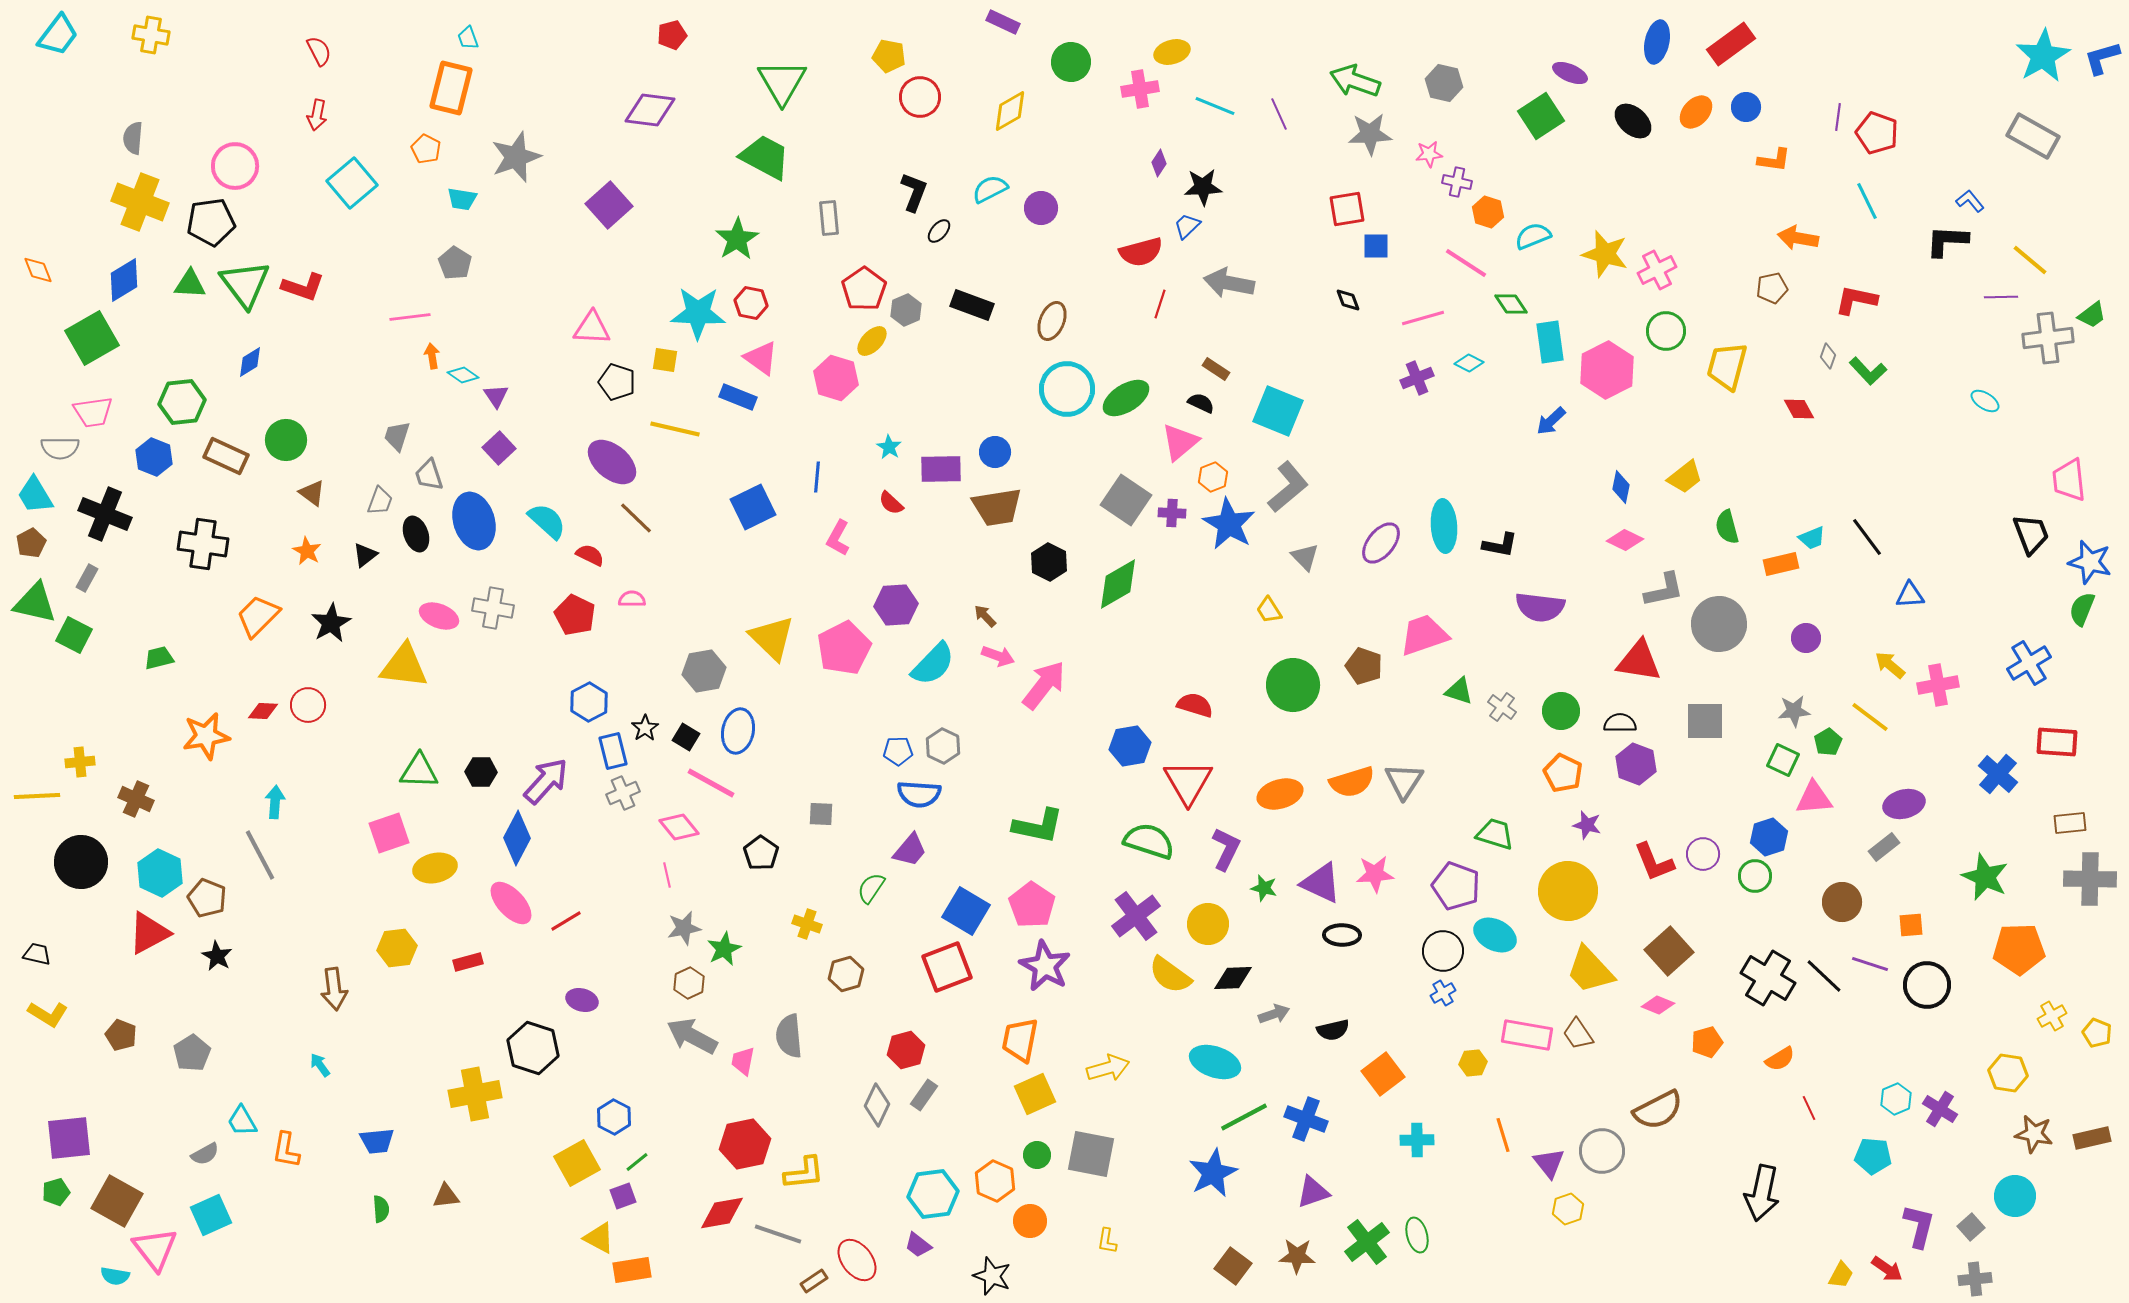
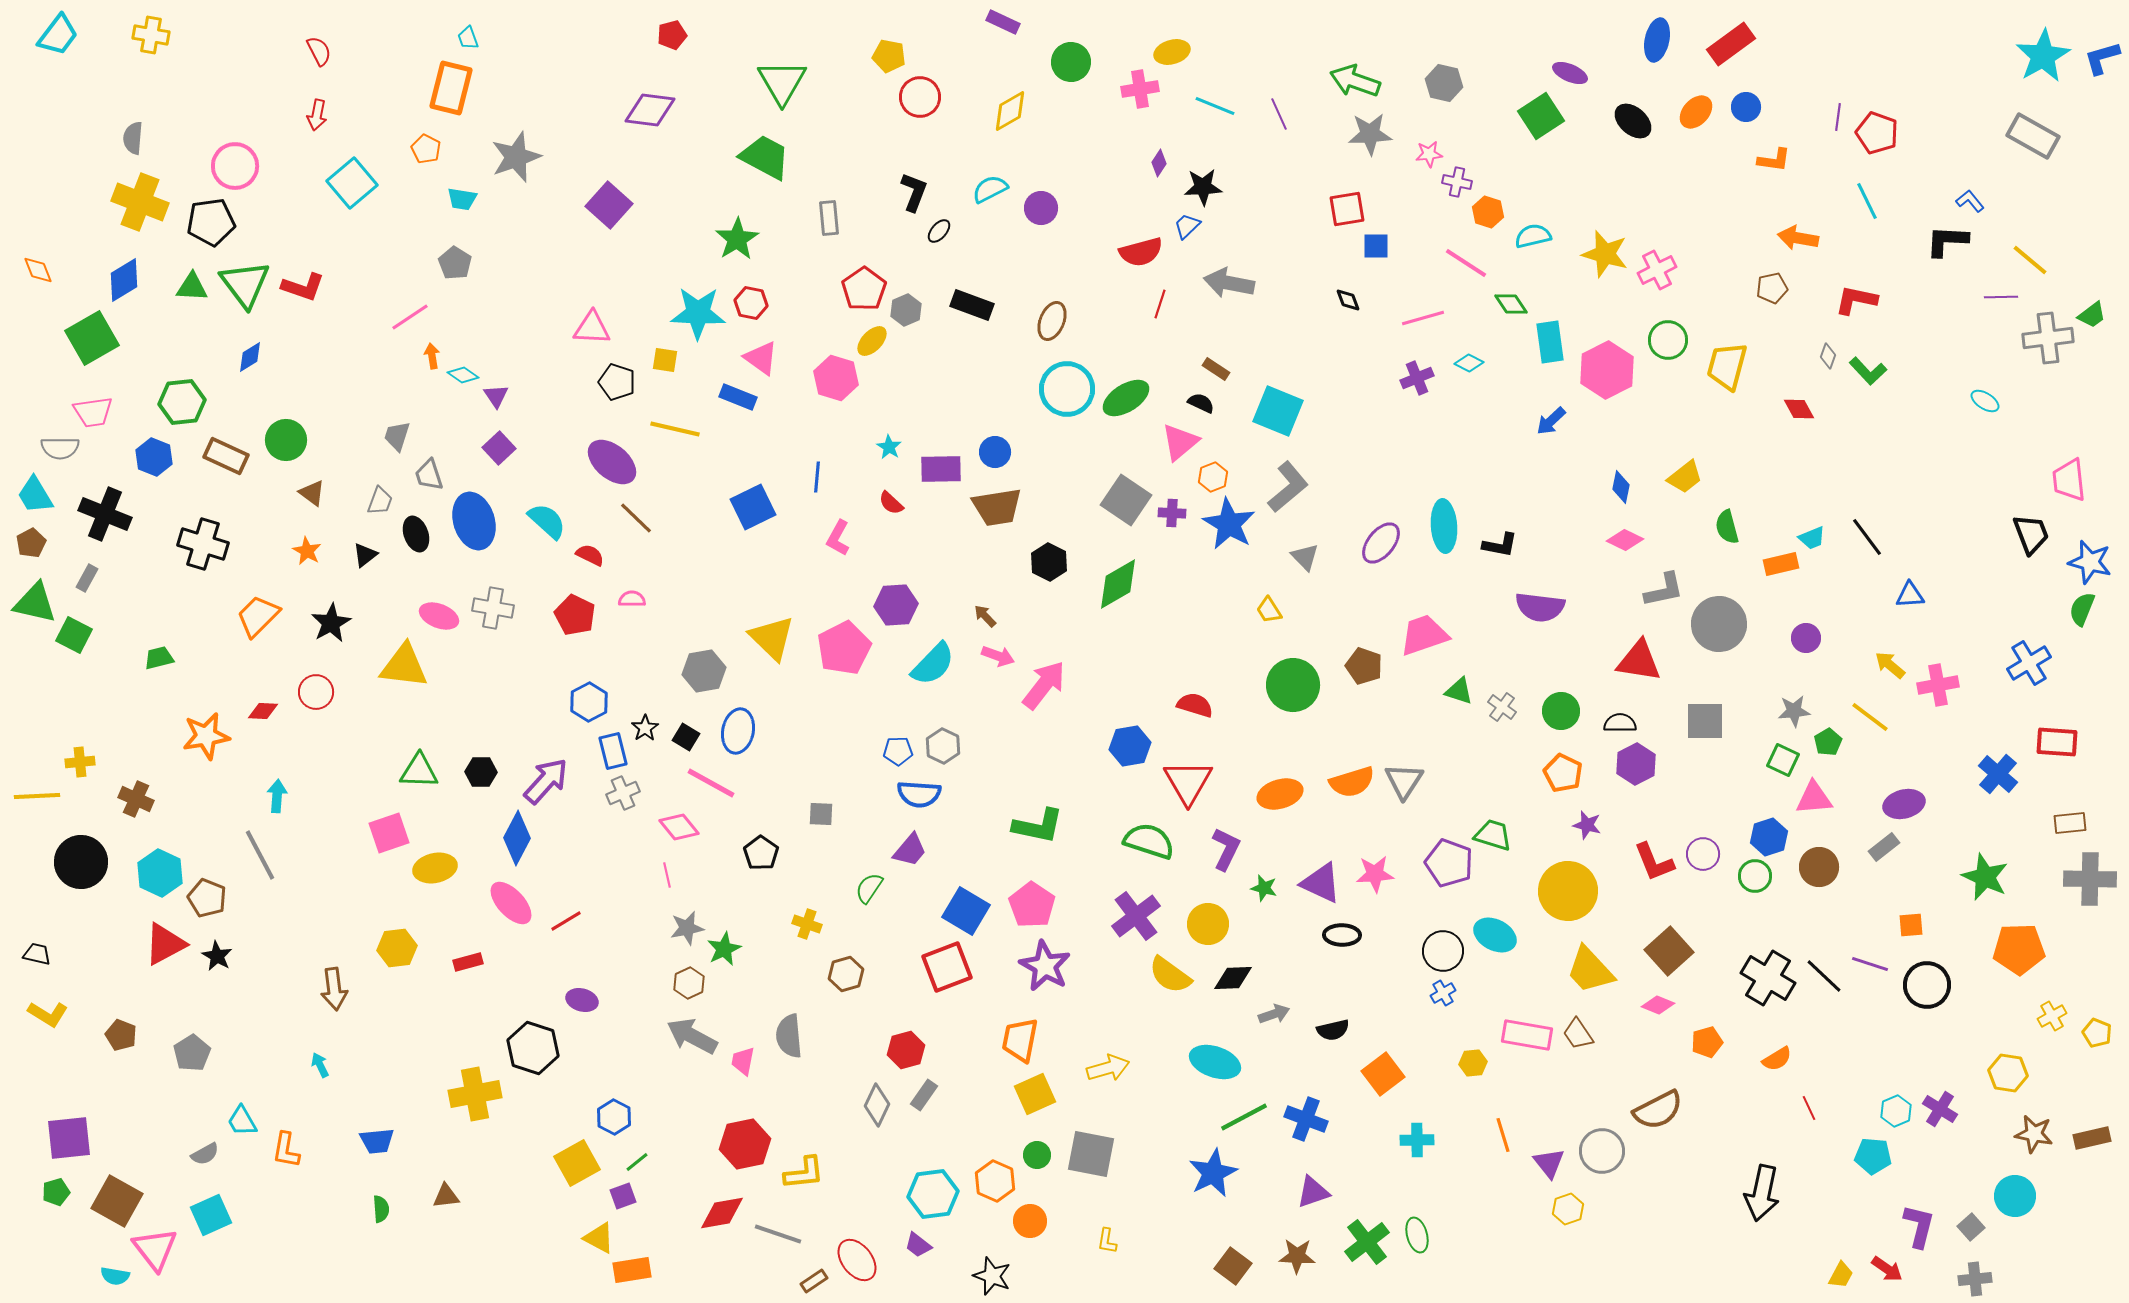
blue ellipse at (1657, 42): moved 2 px up
purple square at (609, 205): rotated 6 degrees counterclockwise
cyan semicircle at (1533, 236): rotated 9 degrees clockwise
green triangle at (190, 284): moved 2 px right, 3 px down
pink line at (410, 317): rotated 27 degrees counterclockwise
green circle at (1666, 331): moved 2 px right, 9 px down
blue diamond at (250, 362): moved 5 px up
black cross at (203, 544): rotated 9 degrees clockwise
red circle at (308, 705): moved 8 px right, 13 px up
purple hexagon at (1636, 764): rotated 12 degrees clockwise
cyan arrow at (275, 802): moved 2 px right, 6 px up
green trapezoid at (1495, 834): moved 2 px left, 1 px down
purple pentagon at (1456, 886): moved 7 px left, 23 px up
green semicircle at (871, 888): moved 2 px left
brown circle at (1842, 902): moved 23 px left, 35 px up
gray star at (684, 928): moved 3 px right
red triangle at (149, 933): moved 16 px right, 11 px down
orange semicircle at (1780, 1059): moved 3 px left
cyan arrow at (320, 1065): rotated 10 degrees clockwise
cyan hexagon at (1896, 1099): moved 12 px down
